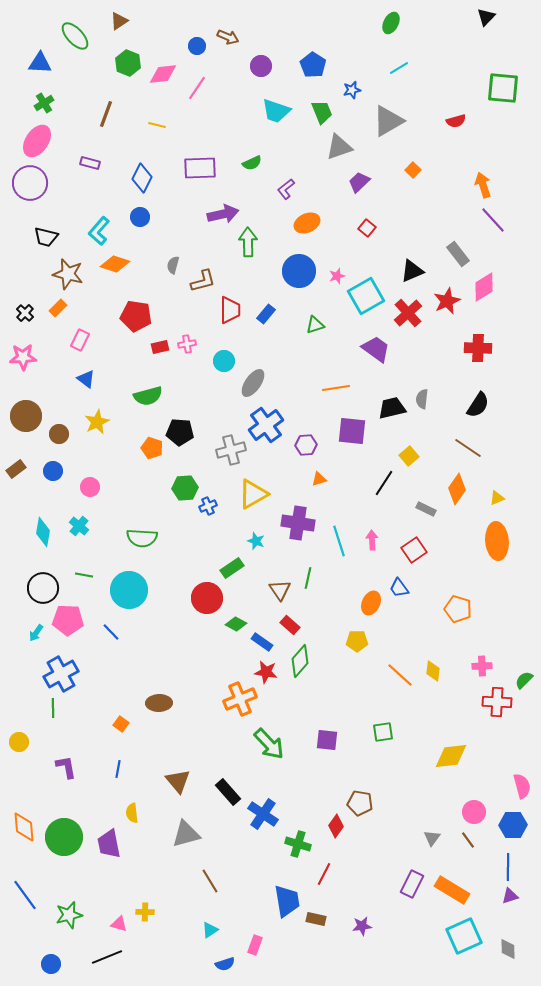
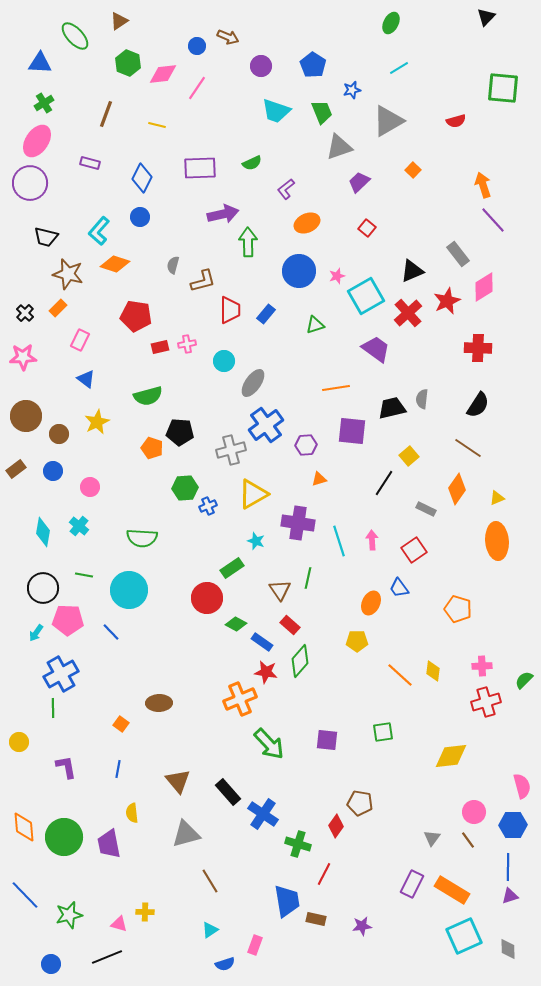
red cross at (497, 702): moved 11 px left; rotated 20 degrees counterclockwise
blue line at (25, 895): rotated 8 degrees counterclockwise
